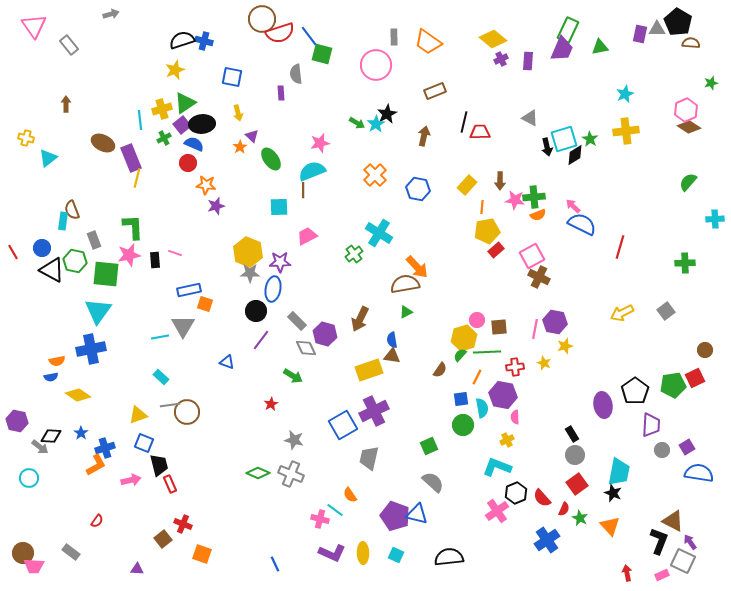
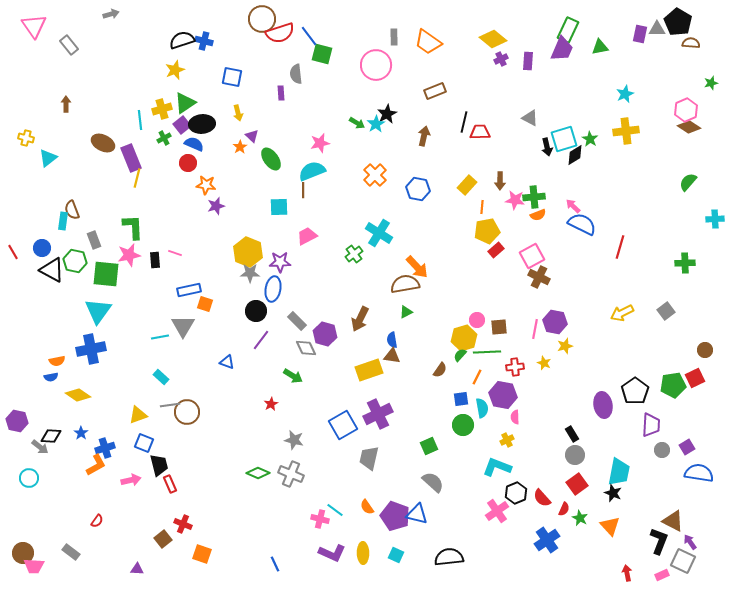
purple cross at (374, 411): moved 4 px right, 3 px down
orange semicircle at (350, 495): moved 17 px right, 12 px down
